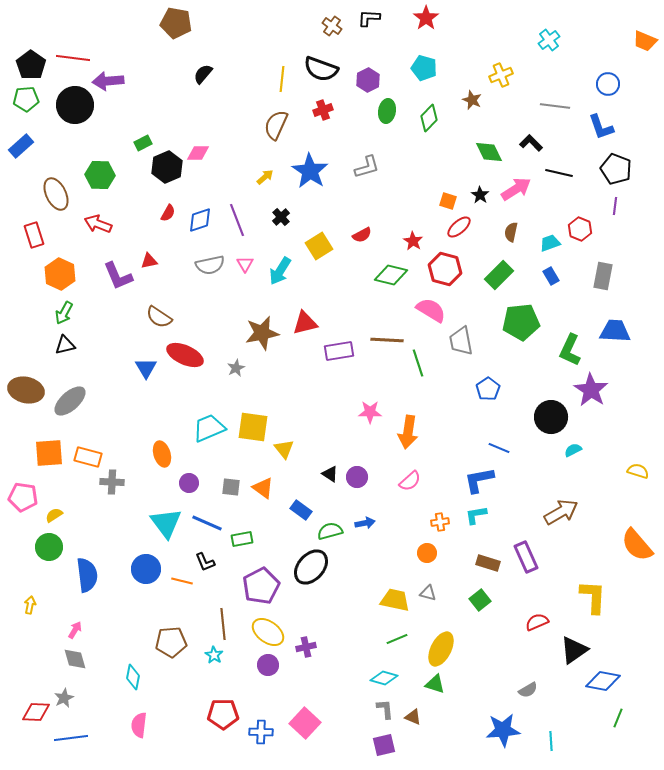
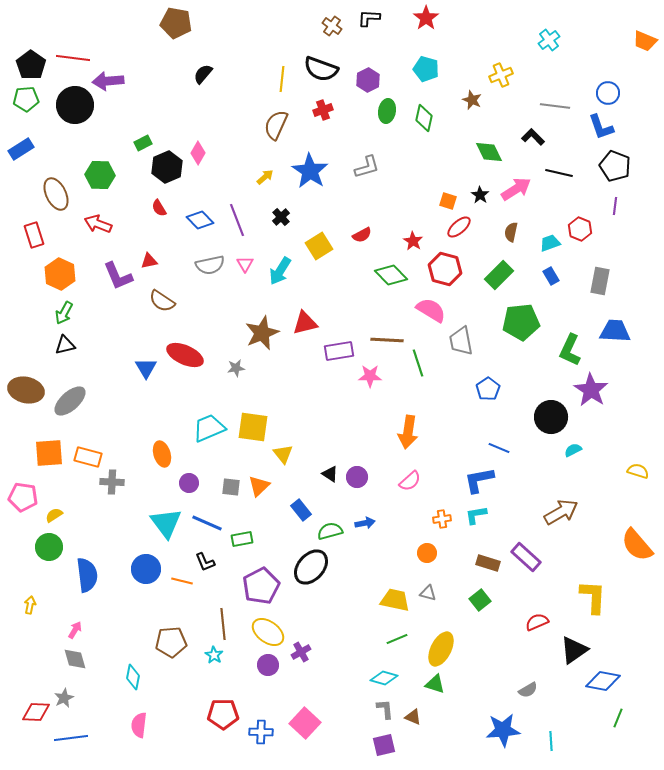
cyan pentagon at (424, 68): moved 2 px right, 1 px down
blue circle at (608, 84): moved 9 px down
green diamond at (429, 118): moved 5 px left; rotated 32 degrees counterclockwise
black L-shape at (531, 143): moved 2 px right, 6 px up
blue rectangle at (21, 146): moved 3 px down; rotated 10 degrees clockwise
pink diamond at (198, 153): rotated 60 degrees counterclockwise
black pentagon at (616, 169): moved 1 px left, 3 px up
red semicircle at (168, 213): moved 9 px left, 5 px up; rotated 120 degrees clockwise
blue diamond at (200, 220): rotated 64 degrees clockwise
green diamond at (391, 275): rotated 32 degrees clockwise
gray rectangle at (603, 276): moved 3 px left, 5 px down
brown semicircle at (159, 317): moved 3 px right, 16 px up
brown star at (262, 333): rotated 12 degrees counterclockwise
gray star at (236, 368): rotated 18 degrees clockwise
pink star at (370, 412): moved 36 px up
yellow triangle at (284, 449): moved 1 px left, 5 px down
orange triangle at (263, 488): moved 4 px left, 2 px up; rotated 40 degrees clockwise
blue rectangle at (301, 510): rotated 15 degrees clockwise
orange cross at (440, 522): moved 2 px right, 3 px up
purple rectangle at (526, 557): rotated 24 degrees counterclockwise
purple cross at (306, 647): moved 5 px left, 5 px down; rotated 18 degrees counterclockwise
